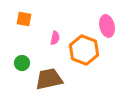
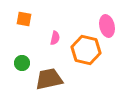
orange hexagon: moved 2 px right; rotated 8 degrees counterclockwise
